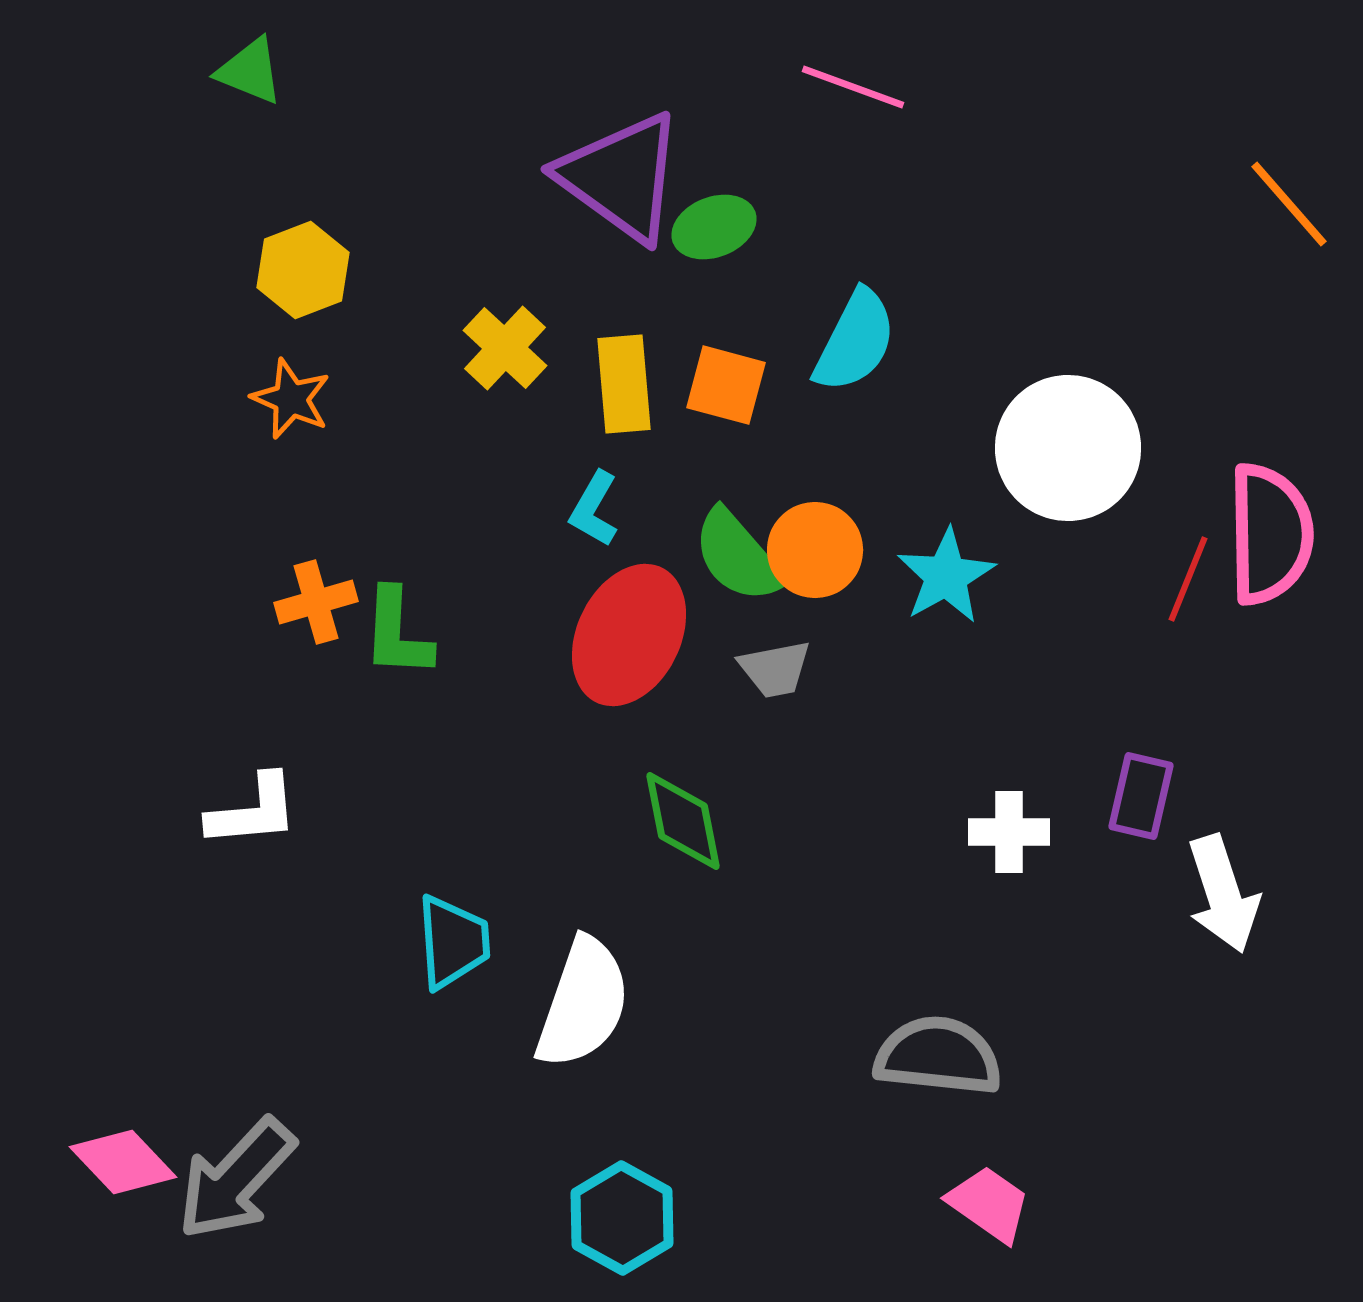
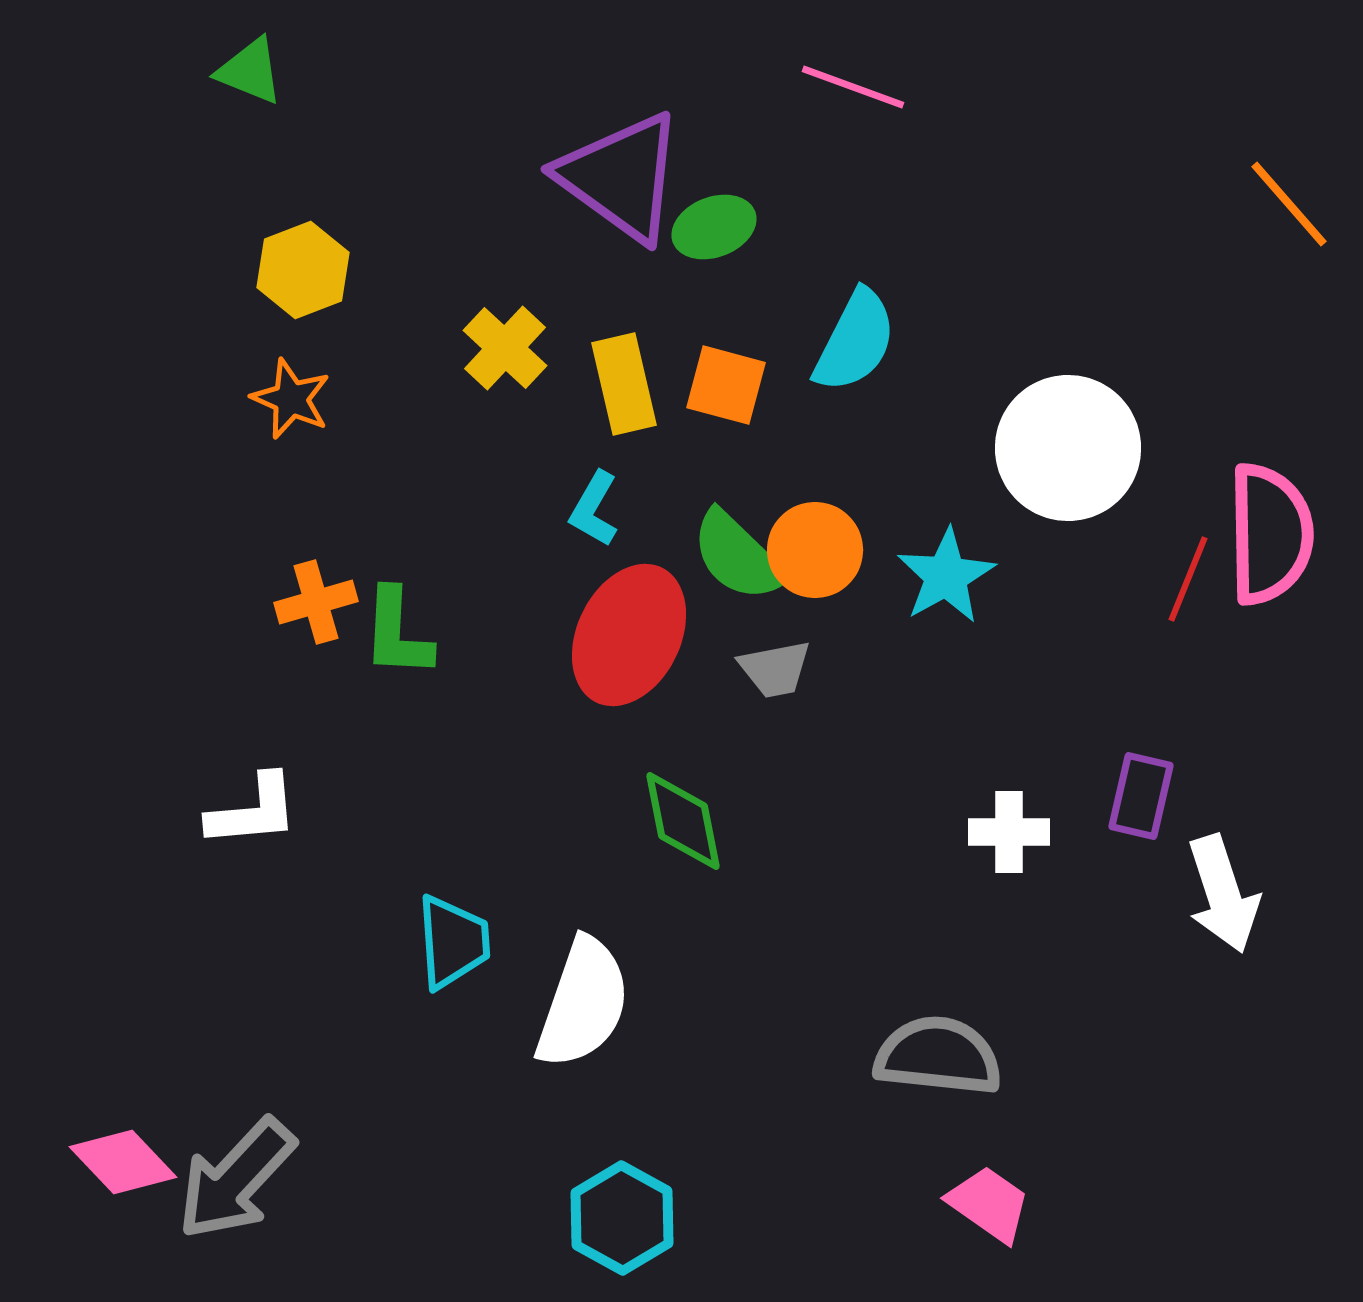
yellow rectangle: rotated 8 degrees counterclockwise
green semicircle: rotated 5 degrees counterclockwise
